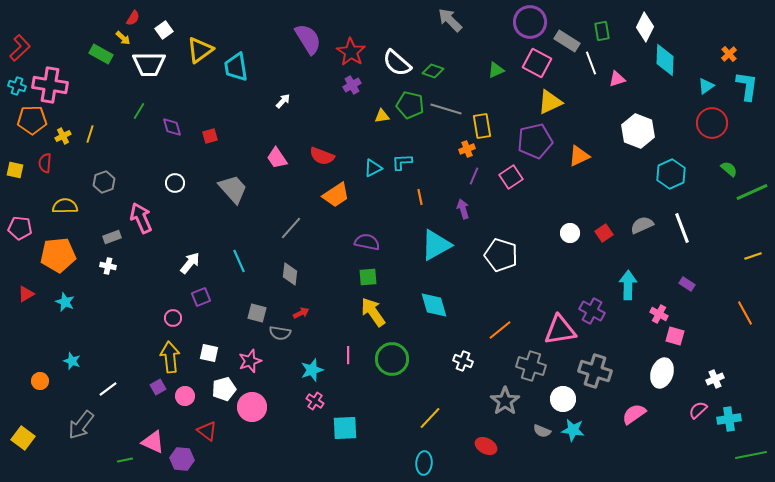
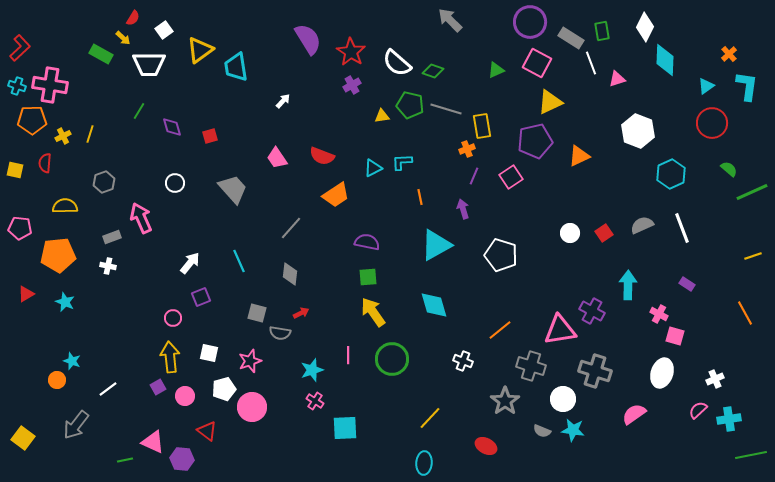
gray rectangle at (567, 41): moved 4 px right, 3 px up
orange circle at (40, 381): moved 17 px right, 1 px up
gray arrow at (81, 425): moved 5 px left
